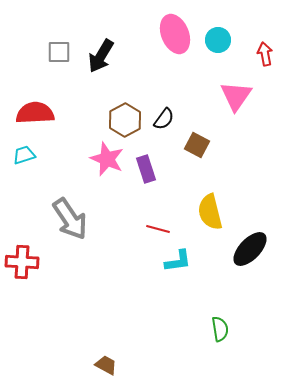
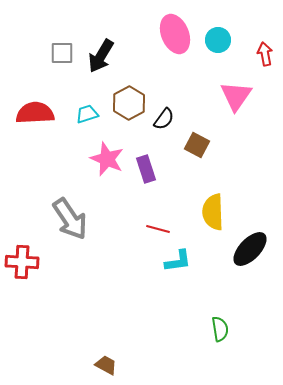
gray square: moved 3 px right, 1 px down
brown hexagon: moved 4 px right, 17 px up
cyan trapezoid: moved 63 px right, 41 px up
yellow semicircle: moved 3 px right; rotated 12 degrees clockwise
